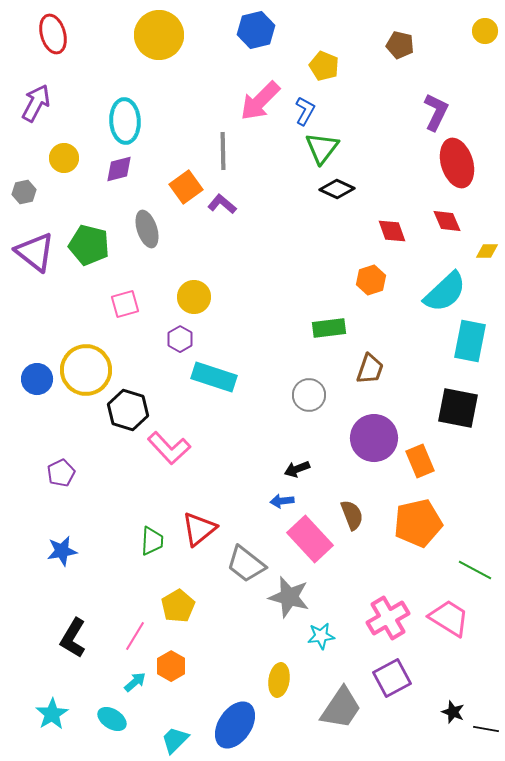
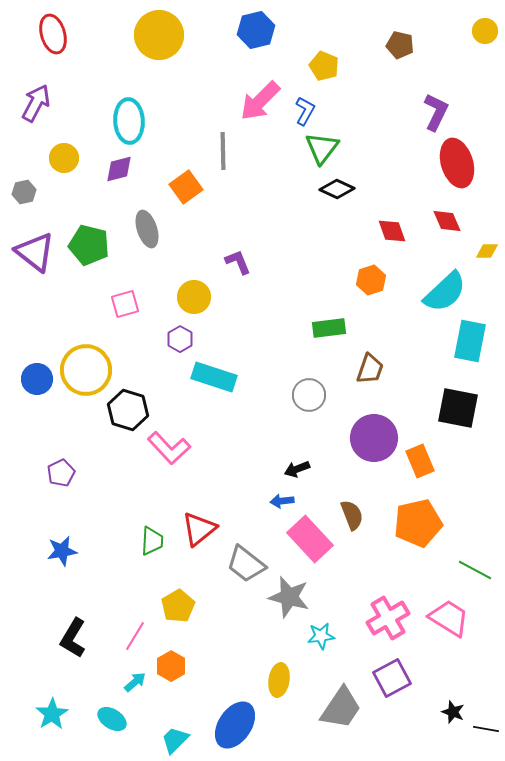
cyan ellipse at (125, 121): moved 4 px right
purple L-shape at (222, 204): moved 16 px right, 58 px down; rotated 28 degrees clockwise
